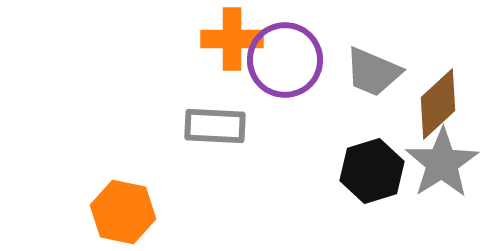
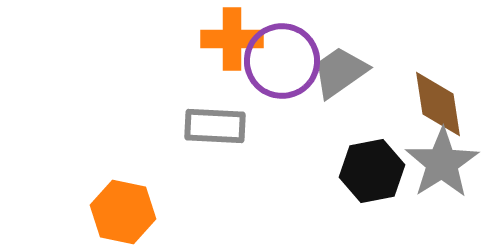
purple circle: moved 3 px left, 1 px down
gray trapezoid: moved 33 px left; rotated 122 degrees clockwise
brown diamond: rotated 56 degrees counterclockwise
black hexagon: rotated 6 degrees clockwise
